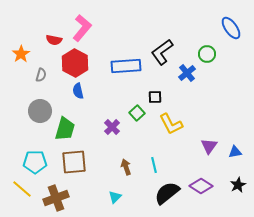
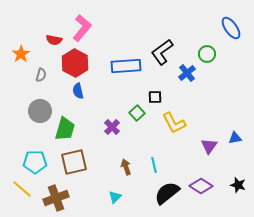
yellow L-shape: moved 3 px right, 1 px up
blue triangle: moved 14 px up
brown square: rotated 8 degrees counterclockwise
black star: rotated 28 degrees counterclockwise
